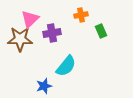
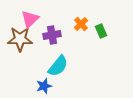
orange cross: moved 9 px down; rotated 32 degrees counterclockwise
purple cross: moved 2 px down
cyan semicircle: moved 8 px left
